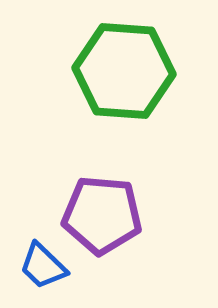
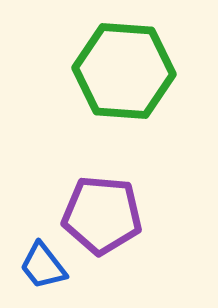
blue trapezoid: rotated 8 degrees clockwise
